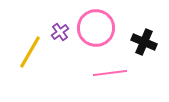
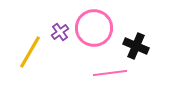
pink circle: moved 2 px left
black cross: moved 8 px left, 4 px down
